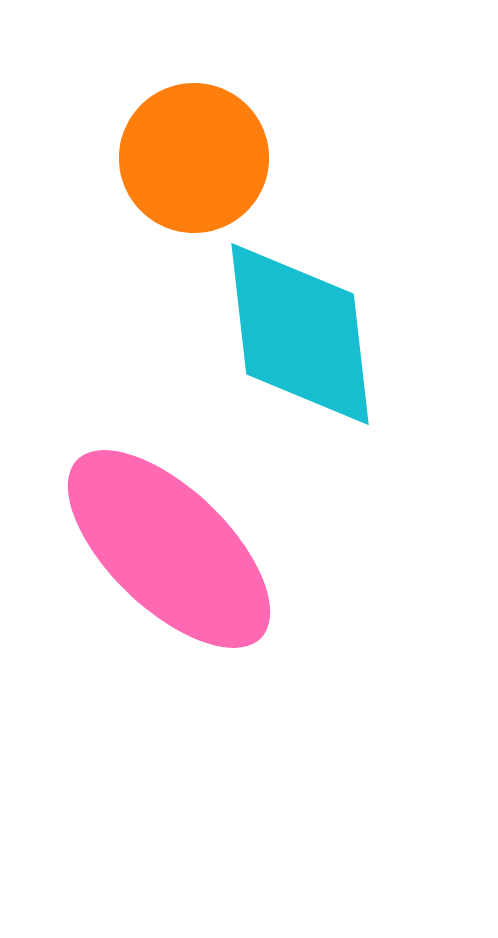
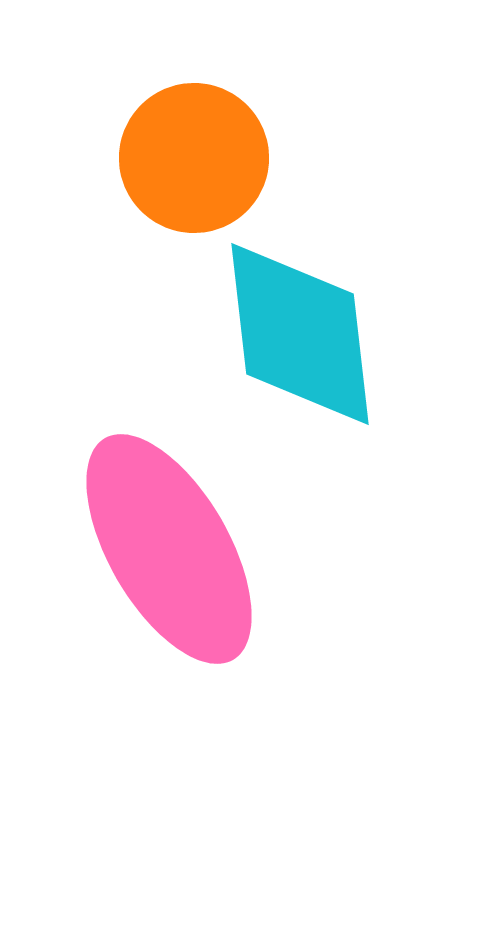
pink ellipse: rotated 16 degrees clockwise
